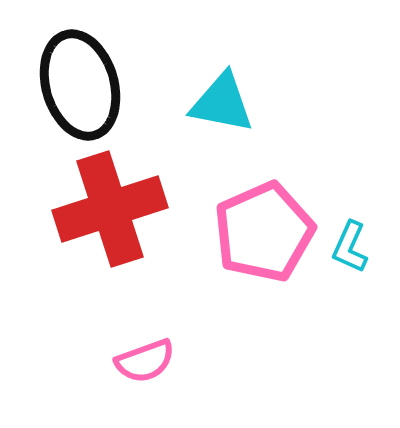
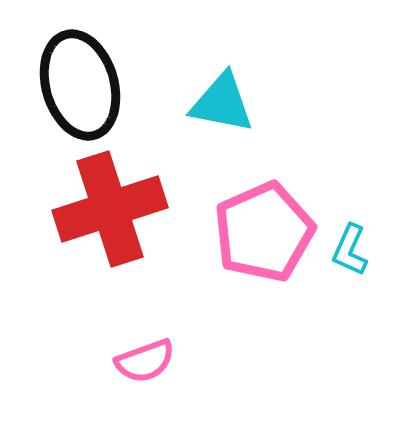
cyan L-shape: moved 3 px down
